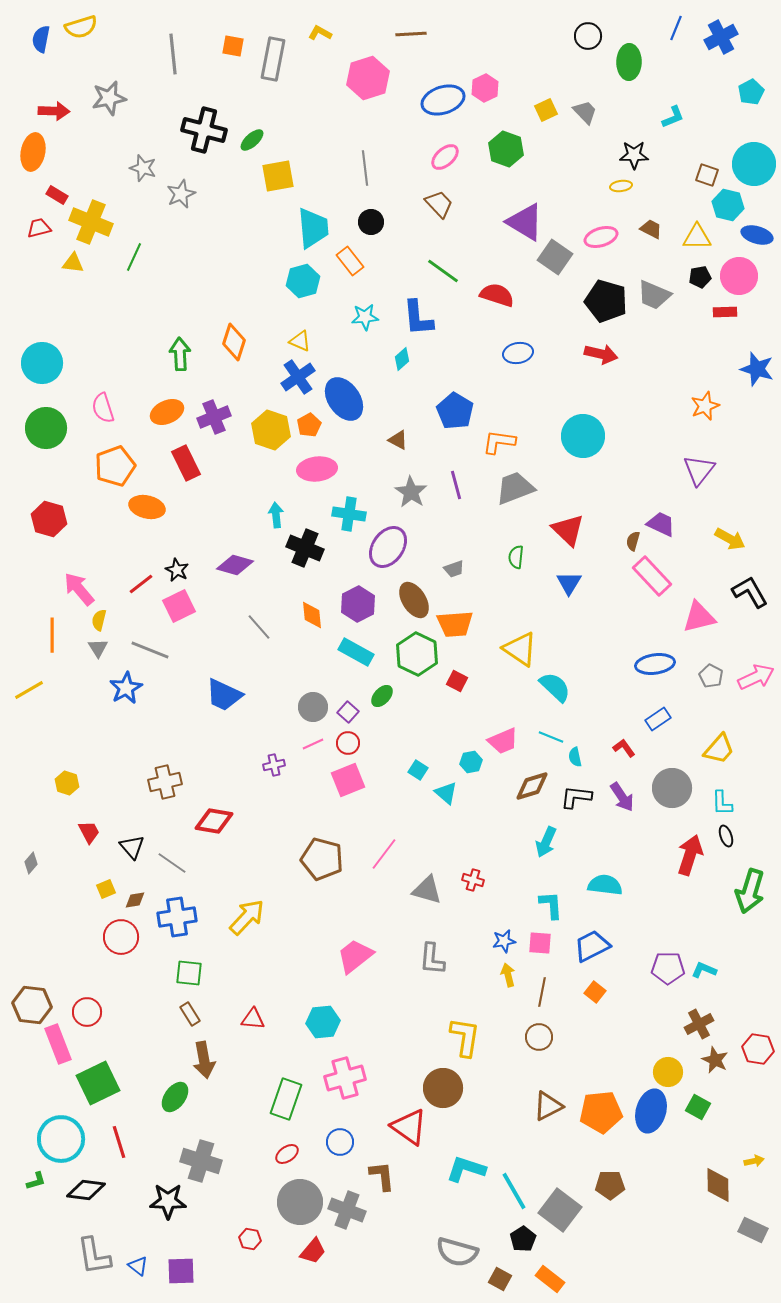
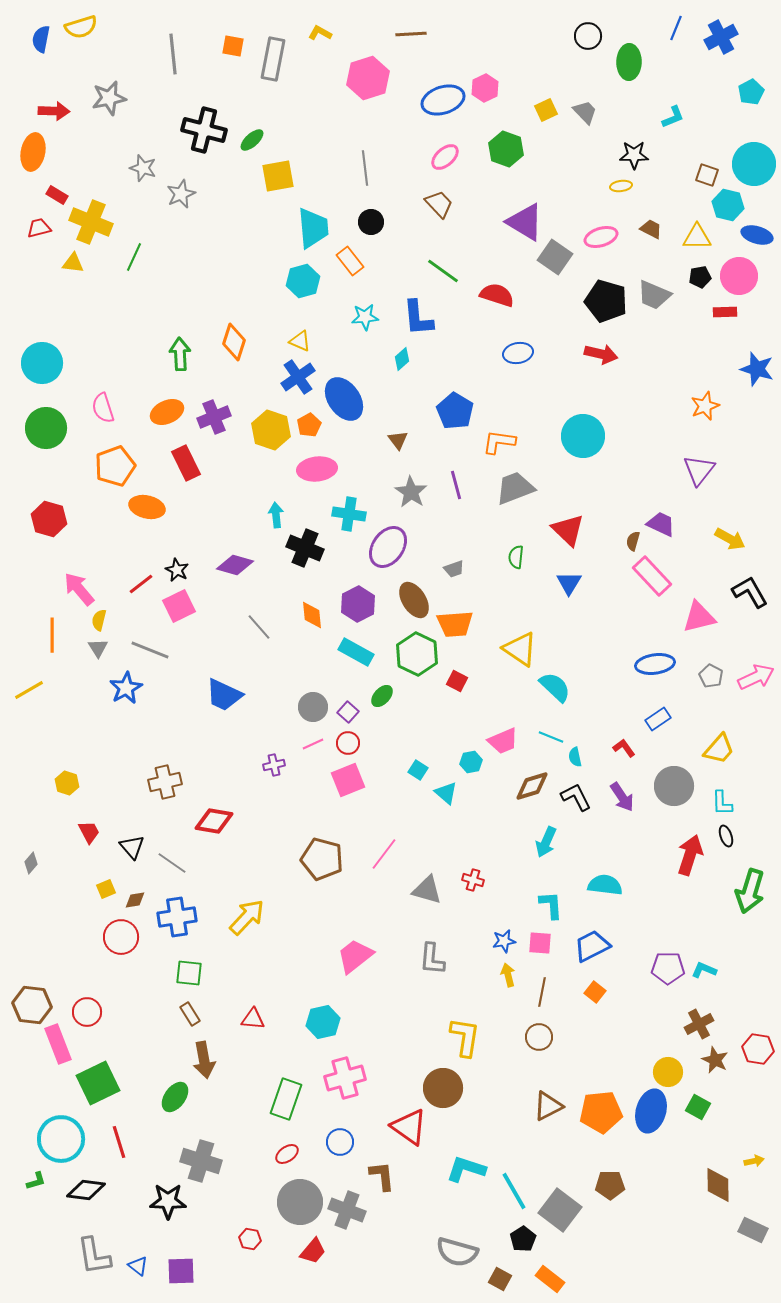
brown triangle at (398, 440): rotated 25 degrees clockwise
gray circle at (672, 788): moved 2 px right, 2 px up
black L-shape at (576, 797): rotated 56 degrees clockwise
cyan hexagon at (323, 1022): rotated 8 degrees counterclockwise
